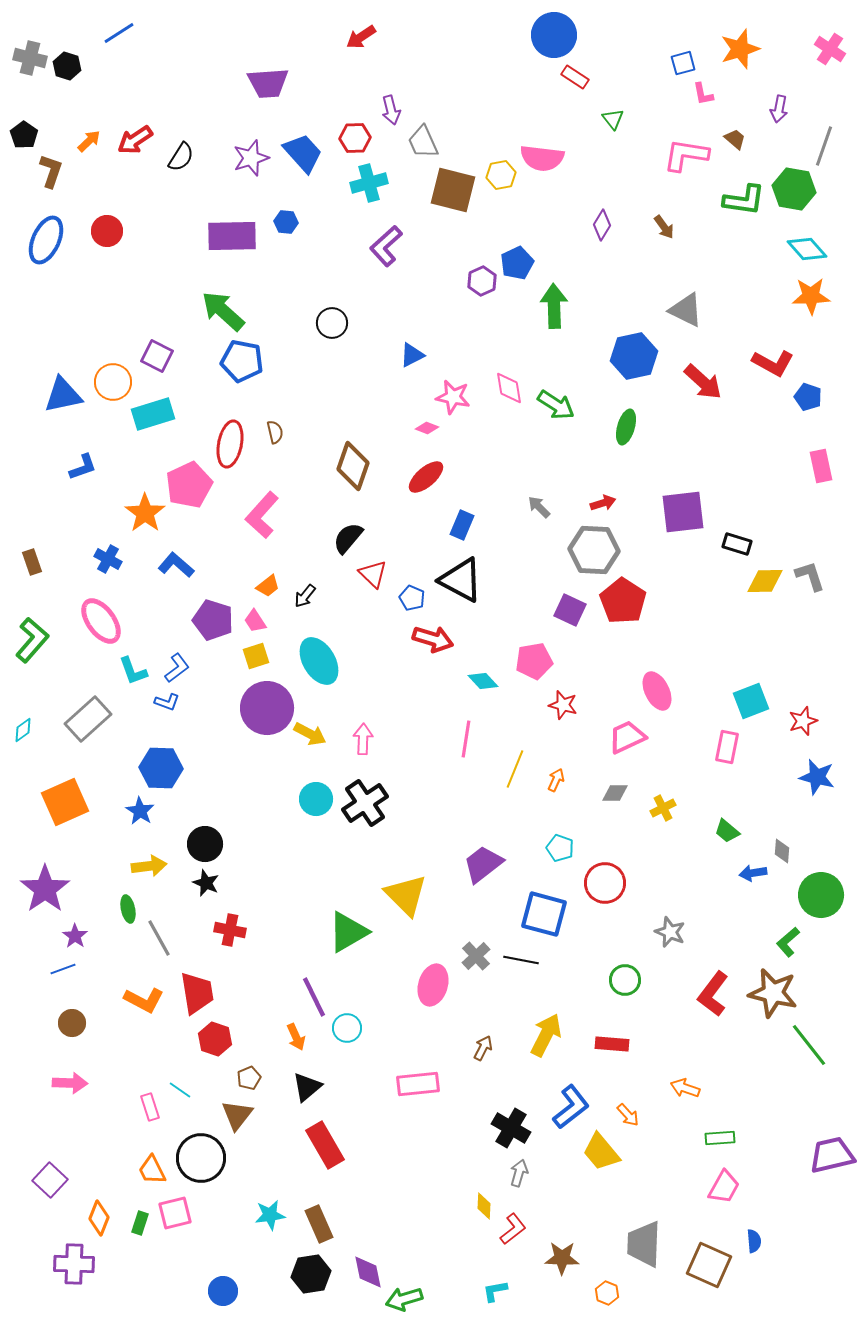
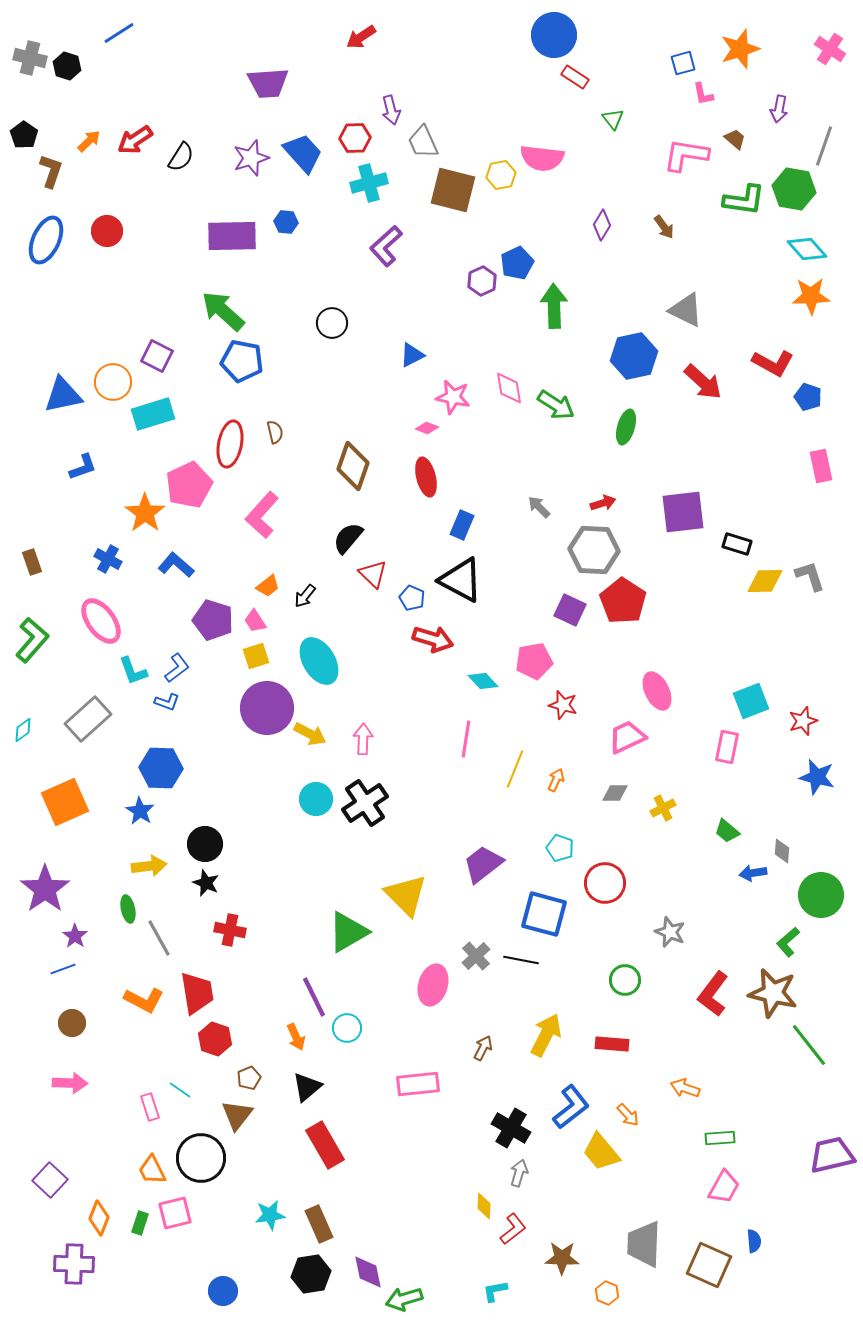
red ellipse at (426, 477): rotated 63 degrees counterclockwise
